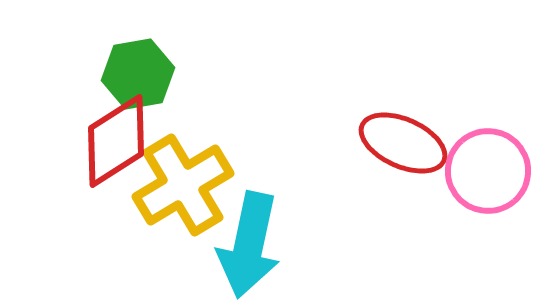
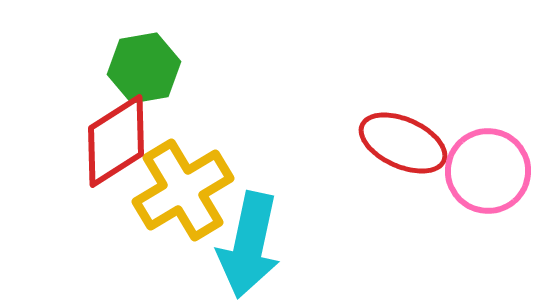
green hexagon: moved 6 px right, 6 px up
yellow cross: moved 5 px down
